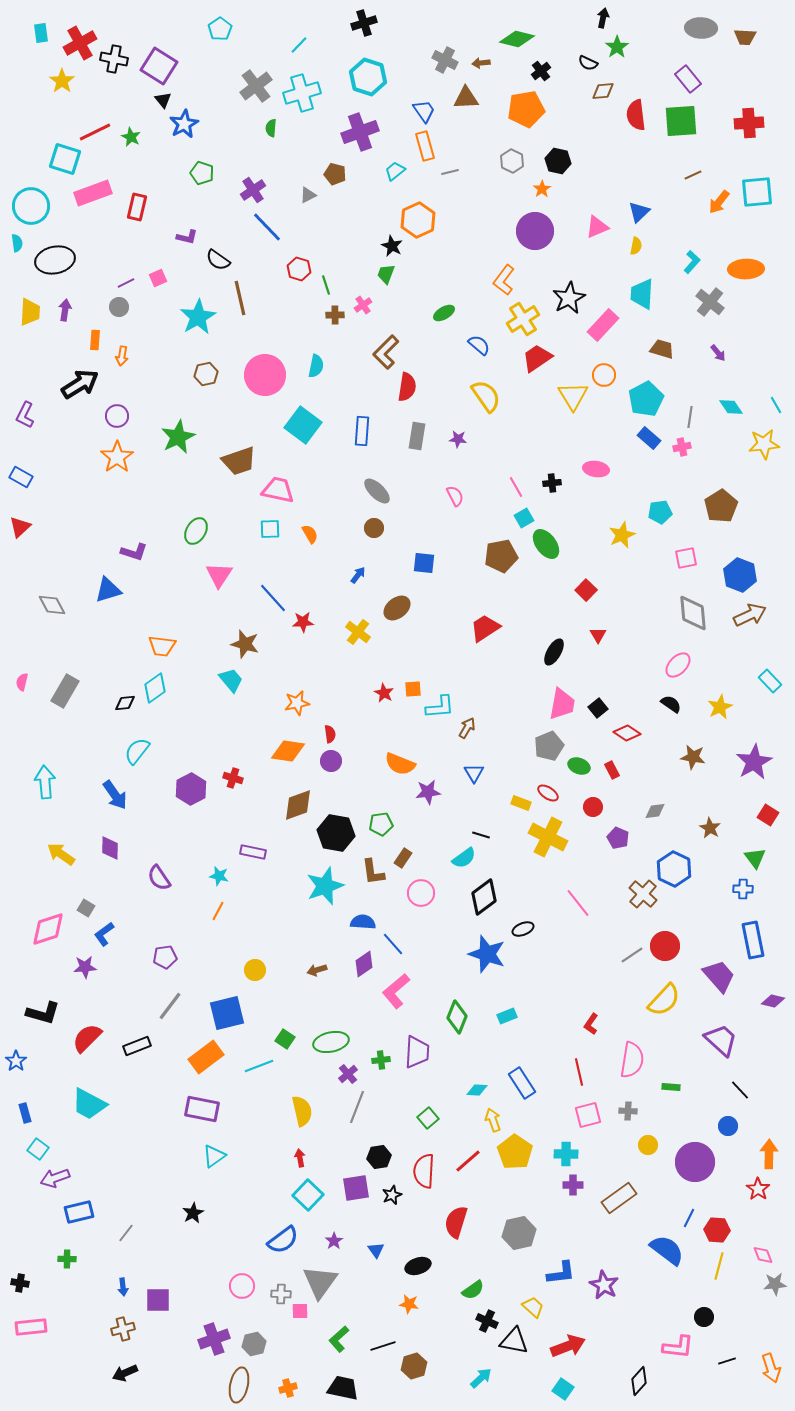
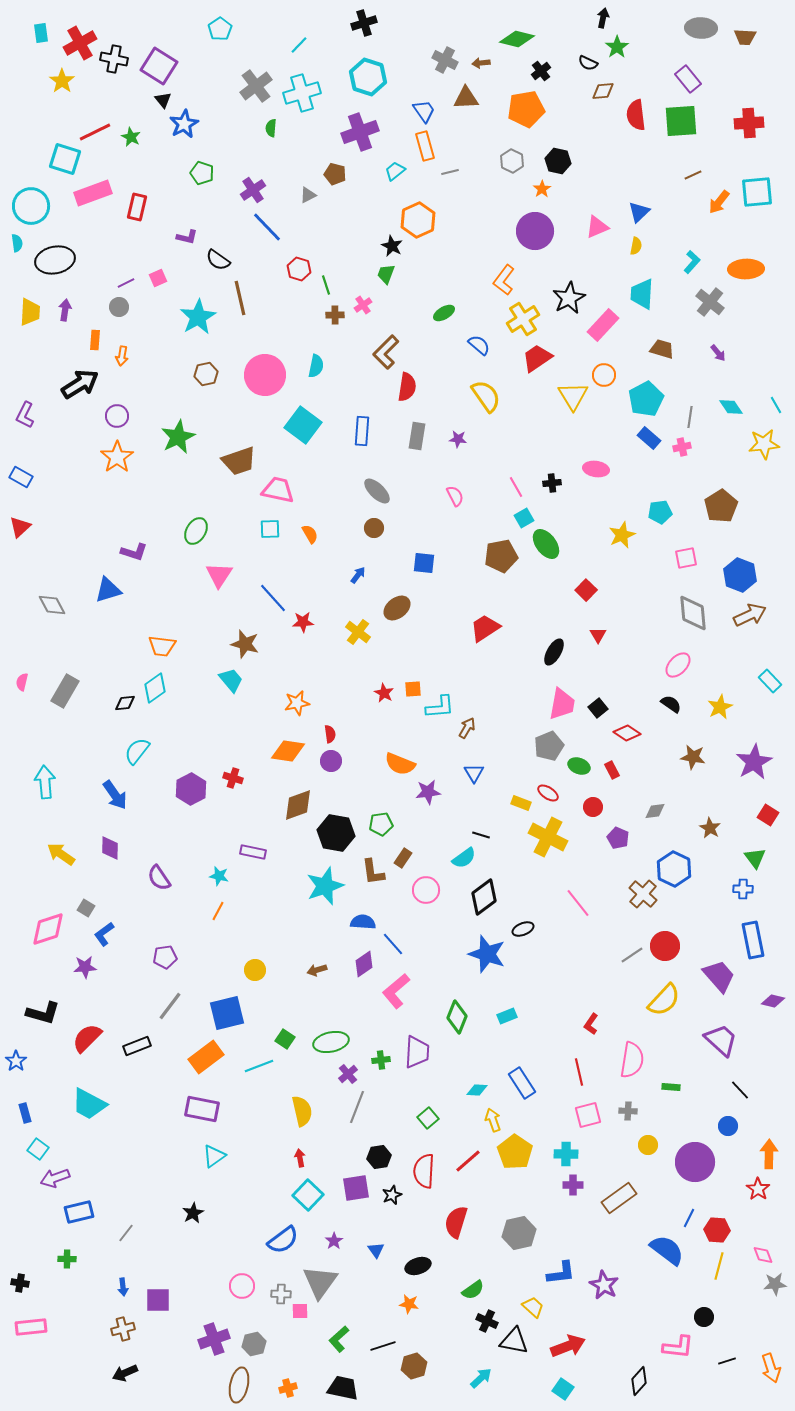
pink circle at (421, 893): moved 5 px right, 3 px up
